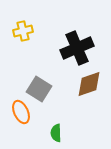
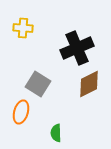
yellow cross: moved 3 px up; rotated 18 degrees clockwise
brown diamond: rotated 8 degrees counterclockwise
gray square: moved 1 px left, 5 px up
orange ellipse: rotated 40 degrees clockwise
